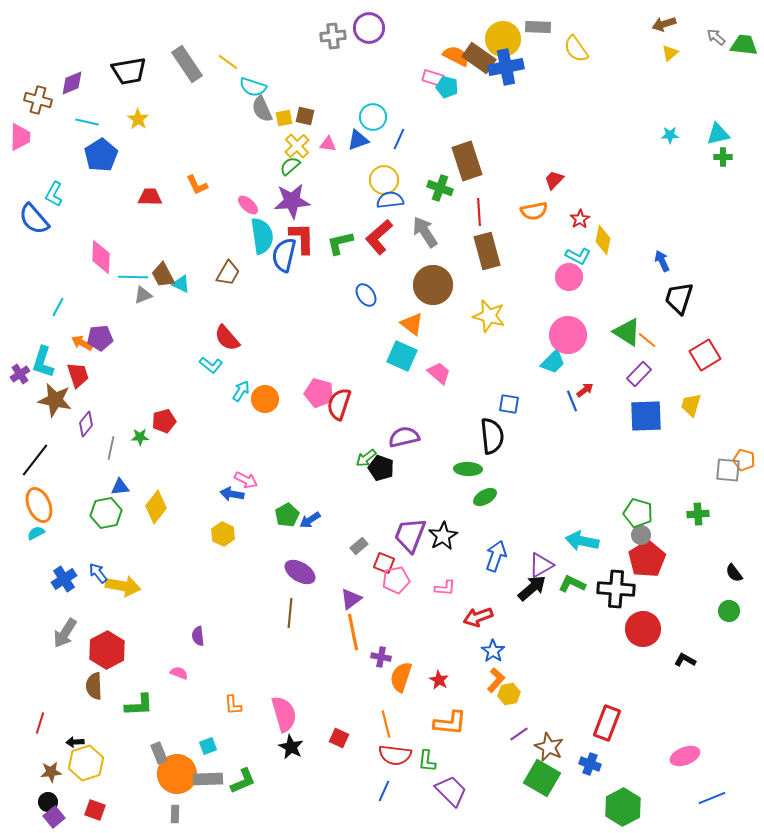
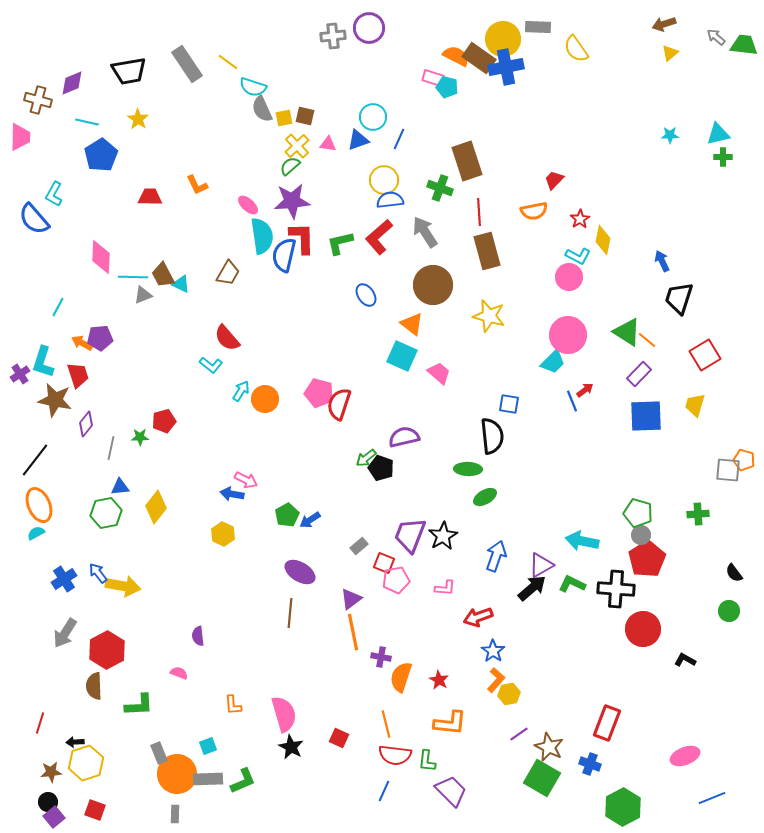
yellow trapezoid at (691, 405): moved 4 px right
